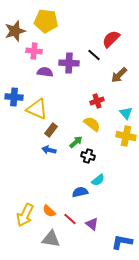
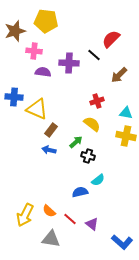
purple semicircle: moved 2 px left
cyan triangle: rotated 40 degrees counterclockwise
blue L-shape: rotated 150 degrees counterclockwise
